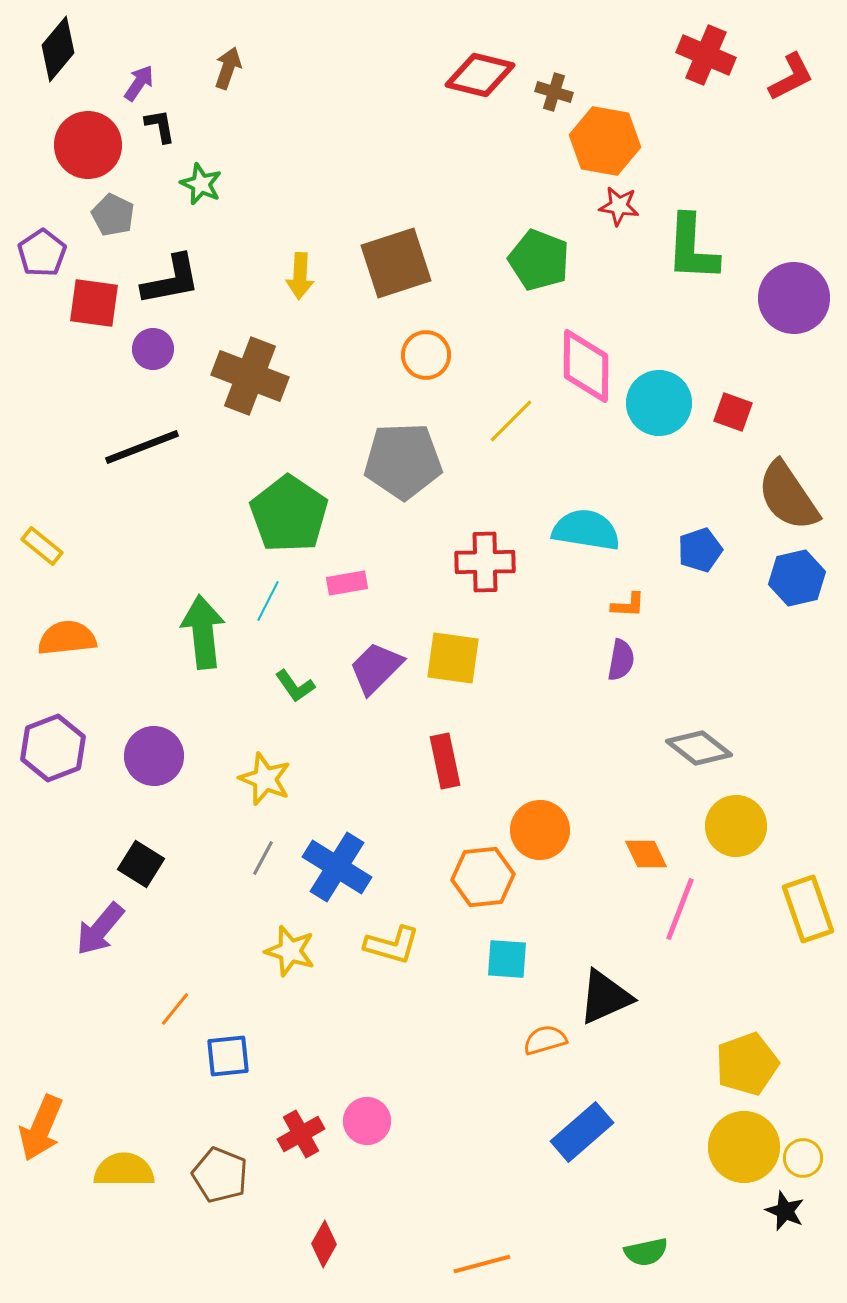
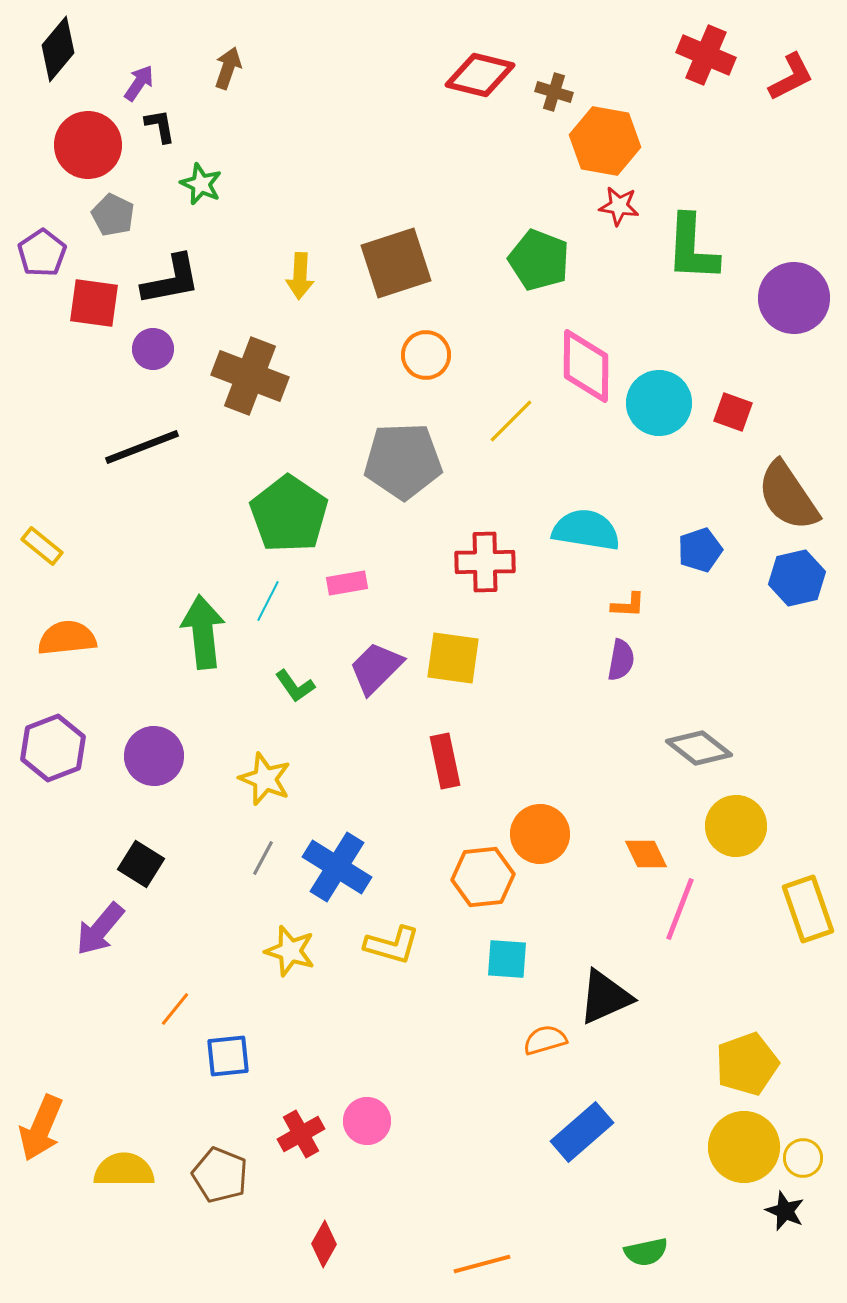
orange circle at (540, 830): moved 4 px down
